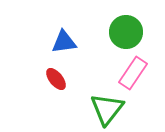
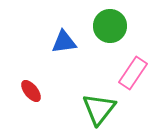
green circle: moved 16 px left, 6 px up
red ellipse: moved 25 px left, 12 px down
green triangle: moved 8 px left
